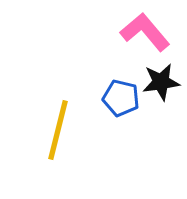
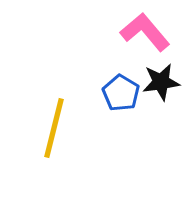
blue pentagon: moved 5 px up; rotated 18 degrees clockwise
yellow line: moved 4 px left, 2 px up
